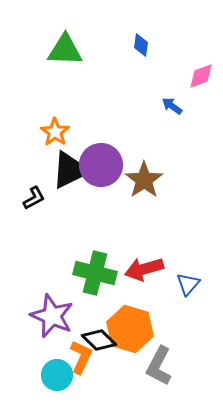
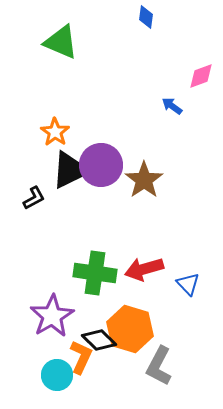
blue diamond: moved 5 px right, 28 px up
green triangle: moved 4 px left, 8 px up; rotated 21 degrees clockwise
green cross: rotated 6 degrees counterclockwise
blue triangle: rotated 25 degrees counterclockwise
purple star: rotated 18 degrees clockwise
